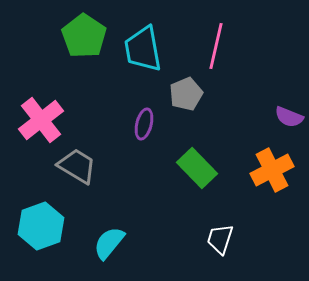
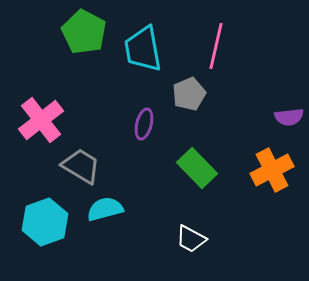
green pentagon: moved 4 px up; rotated 6 degrees counterclockwise
gray pentagon: moved 3 px right
purple semicircle: rotated 28 degrees counterclockwise
gray trapezoid: moved 4 px right
cyan hexagon: moved 4 px right, 4 px up
white trapezoid: moved 29 px left; rotated 80 degrees counterclockwise
cyan semicircle: moved 4 px left, 34 px up; rotated 36 degrees clockwise
